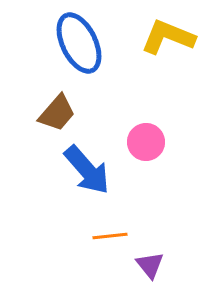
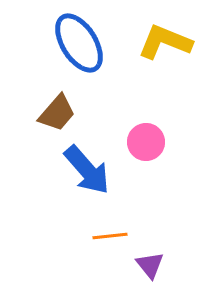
yellow L-shape: moved 3 px left, 5 px down
blue ellipse: rotated 6 degrees counterclockwise
